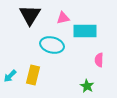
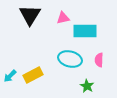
cyan ellipse: moved 18 px right, 14 px down
yellow rectangle: rotated 48 degrees clockwise
